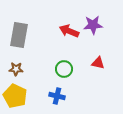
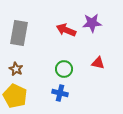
purple star: moved 1 px left, 2 px up
red arrow: moved 3 px left, 1 px up
gray rectangle: moved 2 px up
brown star: rotated 24 degrees clockwise
blue cross: moved 3 px right, 3 px up
